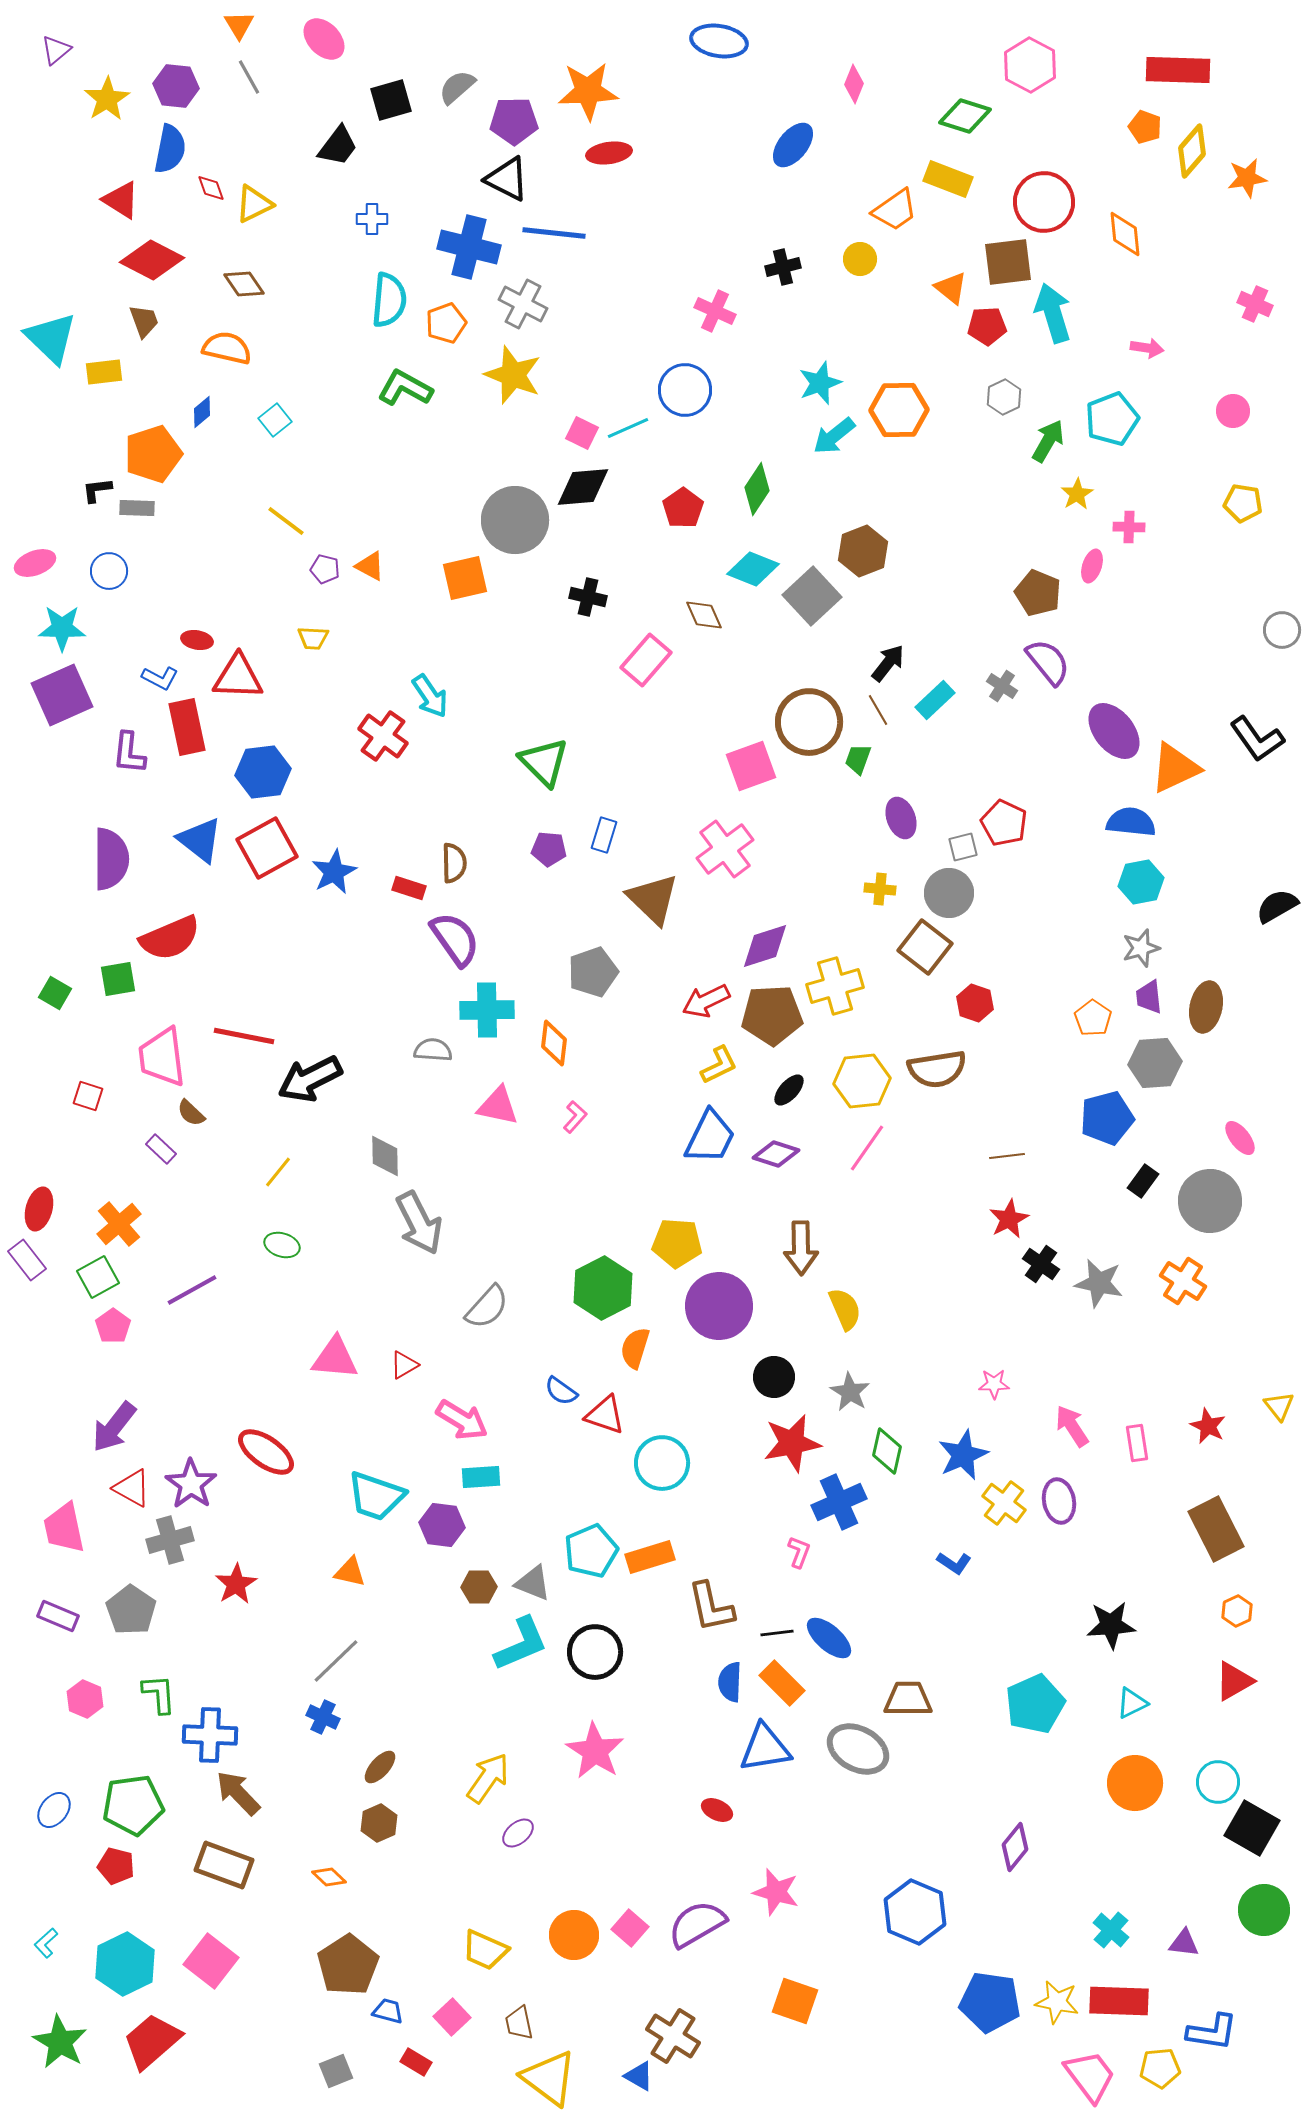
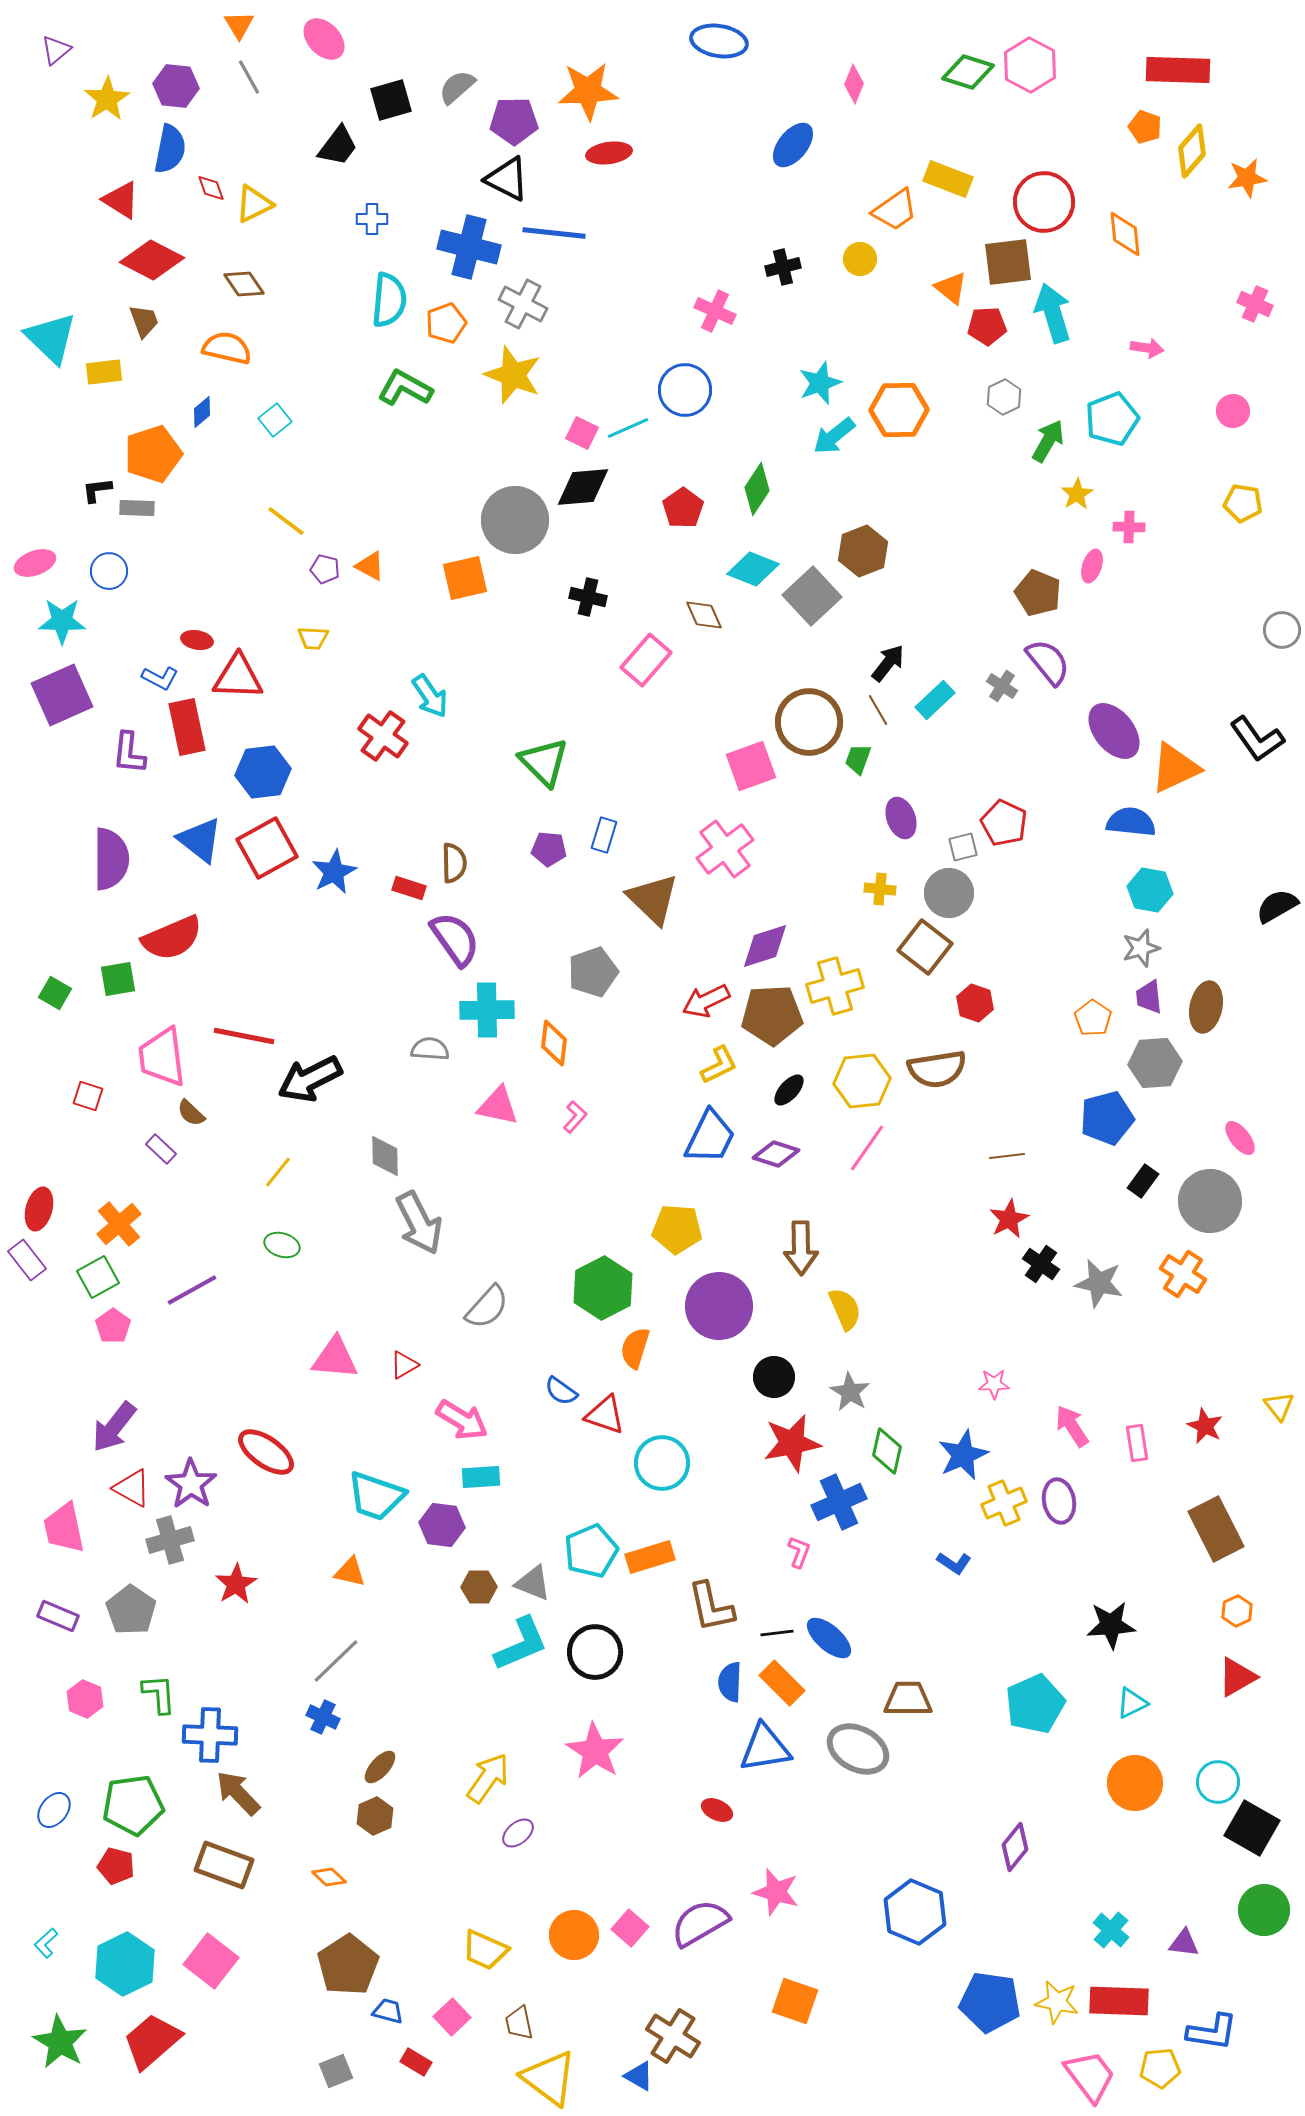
green diamond at (965, 116): moved 3 px right, 44 px up
cyan star at (62, 628): moved 7 px up
cyan hexagon at (1141, 882): moved 9 px right, 8 px down; rotated 21 degrees clockwise
red semicircle at (170, 938): moved 2 px right
gray semicircle at (433, 1050): moved 3 px left, 1 px up
yellow pentagon at (677, 1243): moved 14 px up
orange cross at (1183, 1281): moved 7 px up
red star at (1208, 1426): moved 3 px left
yellow cross at (1004, 1503): rotated 30 degrees clockwise
red triangle at (1234, 1681): moved 3 px right, 4 px up
brown hexagon at (379, 1823): moved 4 px left, 7 px up
purple semicircle at (697, 1924): moved 3 px right, 1 px up
